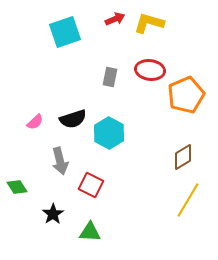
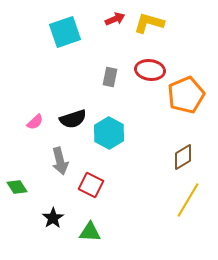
black star: moved 4 px down
